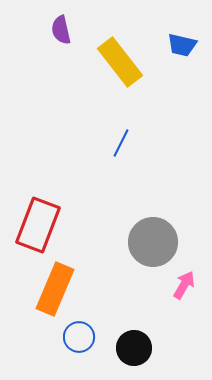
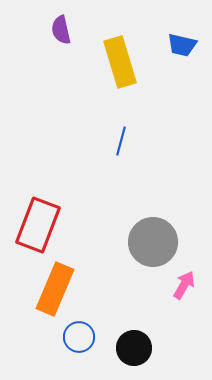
yellow rectangle: rotated 21 degrees clockwise
blue line: moved 2 px up; rotated 12 degrees counterclockwise
